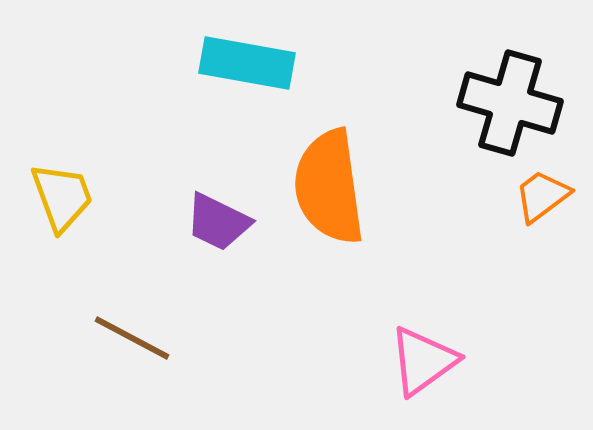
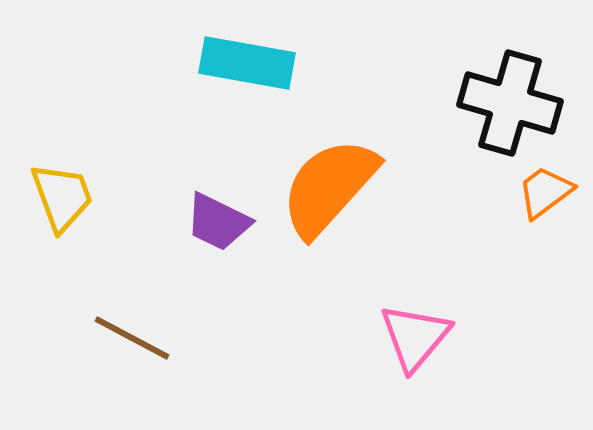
orange semicircle: rotated 50 degrees clockwise
orange trapezoid: moved 3 px right, 4 px up
pink triangle: moved 8 px left, 24 px up; rotated 14 degrees counterclockwise
